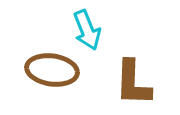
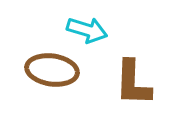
cyan arrow: rotated 51 degrees counterclockwise
